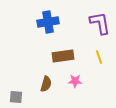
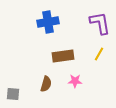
yellow line: moved 3 px up; rotated 48 degrees clockwise
gray square: moved 3 px left, 3 px up
